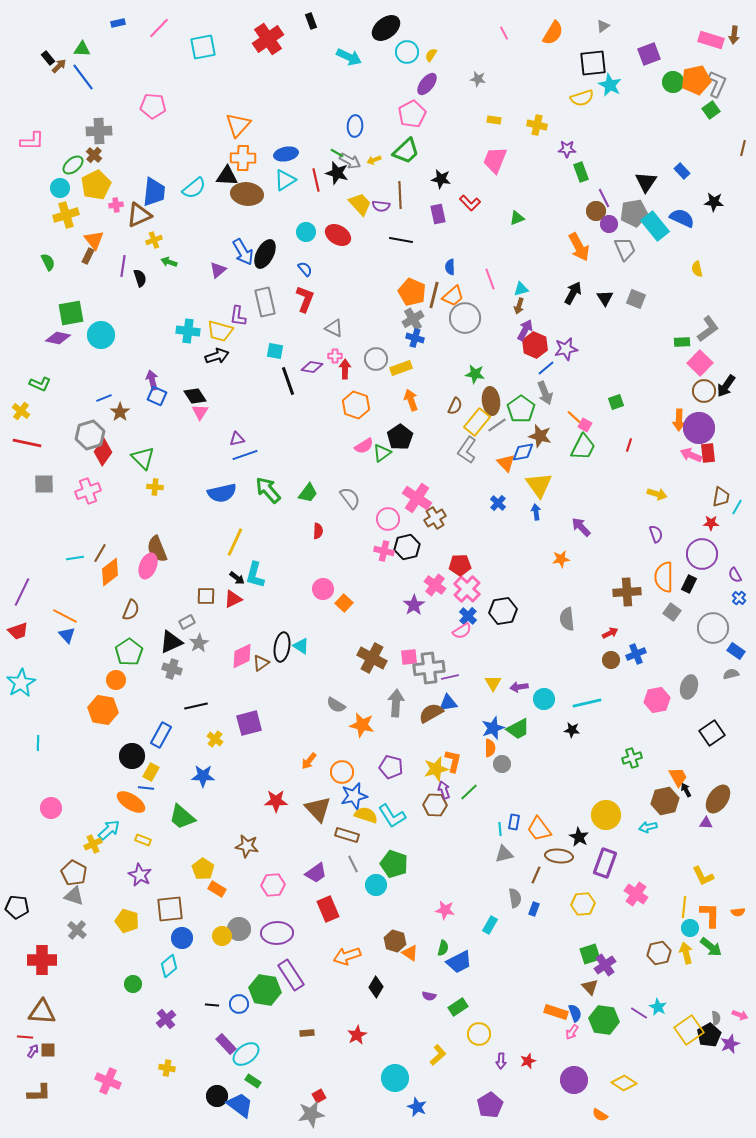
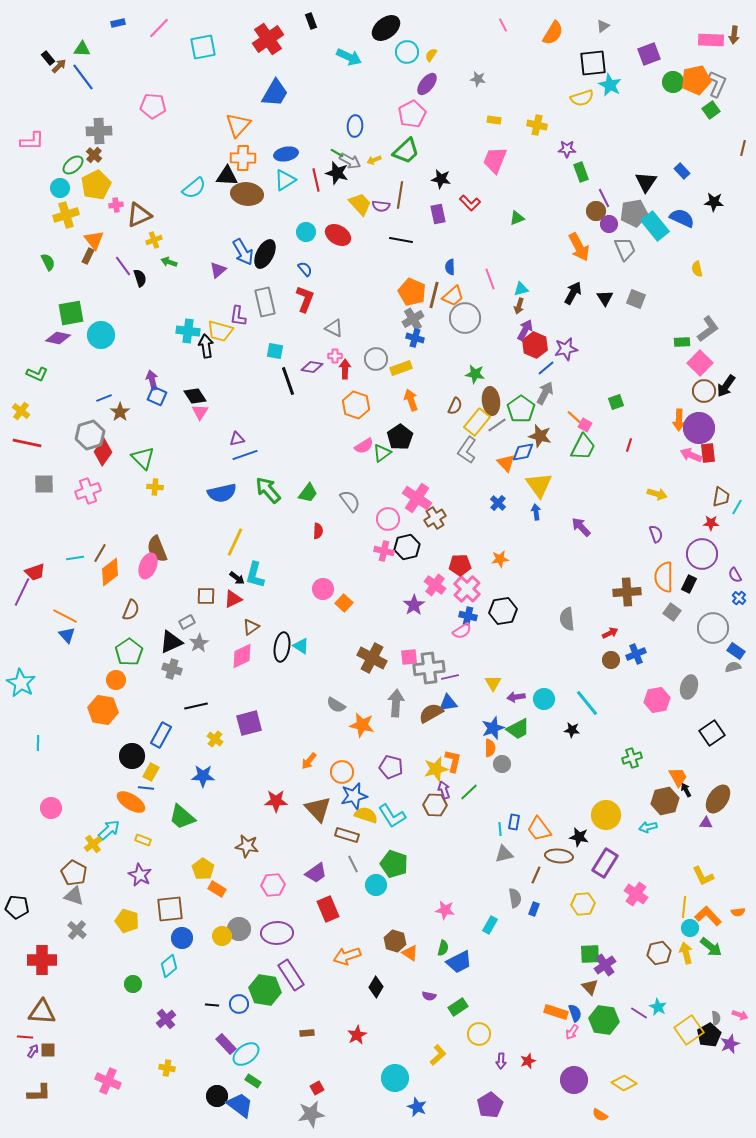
pink line at (504, 33): moved 1 px left, 8 px up
pink rectangle at (711, 40): rotated 15 degrees counterclockwise
blue trapezoid at (154, 192): moved 121 px right, 99 px up; rotated 24 degrees clockwise
brown line at (400, 195): rotated 12 degrees clockwise
purple line at (123, 266): rotated 45 degrees counterclockwise
black arrow at (217, 356): moved 11 px left, 10 px up; rotated 80 degrees counterclockwise
green L-shape at (40, 384): moved 3 px left, 10 px up
gray arrow at (545, 393): rotated 130 degrees counterclockwise
gray semicircle at (350, 498): moved 3 px down
orange star at (561, 559): moved 61 px left
blue cross at (468, 616): rotated 30 degrees counterclockwise
red trapezoid at (18, 631): moved 17 px right, 59 px up
brown triangle at (261, 663): moved 10 px left, 36 px up
gray semicircle at (731, 674): moved 2 px right, 7 px up
cyan star at (21, 683): rotated 12 degrees counterclockwise
purple arrow at (519, 687): moved 3 px left, 10 px down
cyan line at (587, 703): rotated 64 degrees clockwise
black star at (579, 837): rotated 18 degrees counterclockwise
yellow cross at (93, 844): rotated 12 degrees counterclockwise
purple rectangle at (605, 863): rotated 12 degrees clockwise
orange L-shape at (710, 915): moved 2 px left, 1 px down; rotated 44 degrees counterclockwise
green square at (590, 954): rotated 15 degrees clockwise
red square at (319, 1096): moved 2 px left, 8 px up
